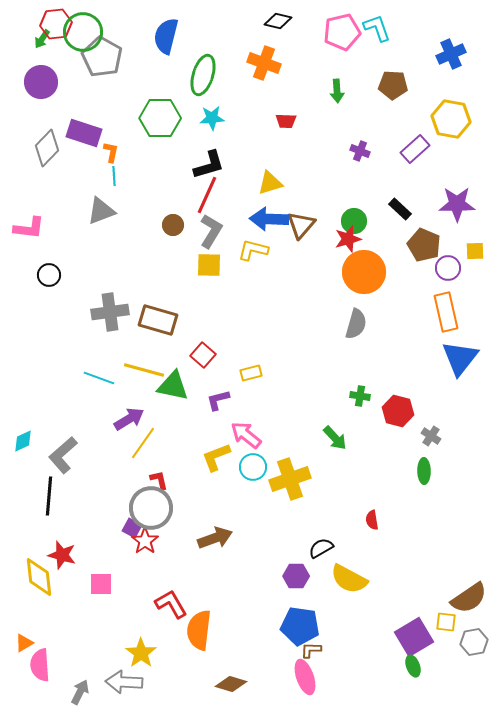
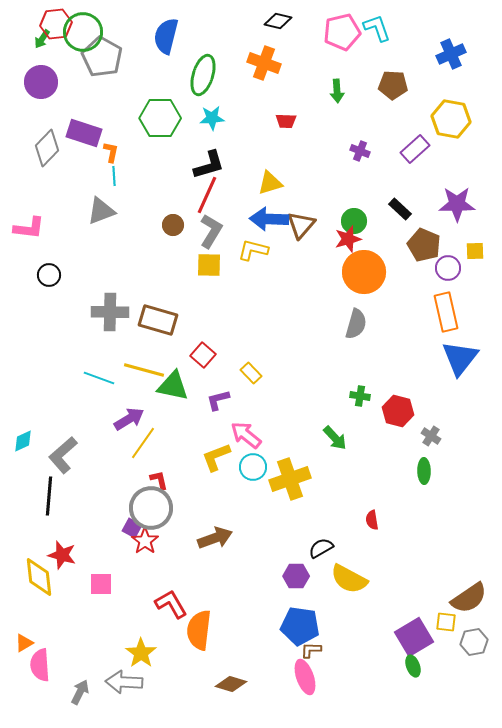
gray cross at (110, 312): rotated 9 degrees clockwise
yellow rectangle at (251, 373): rotated 60 degrees clockwise
